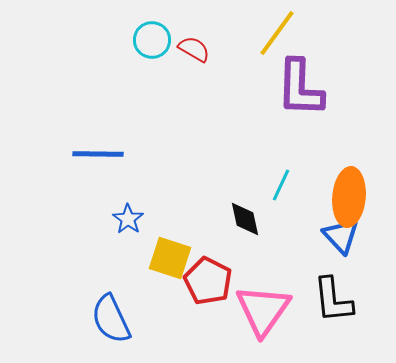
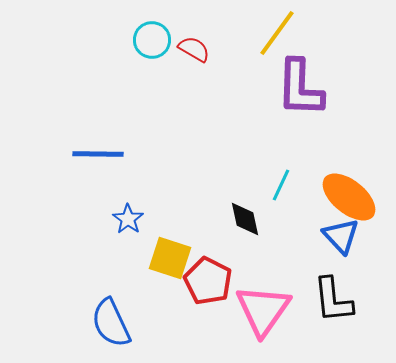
orange ellipse: rotated 56 degrees counterclockwise
blue semicircle: moved 4 px down
